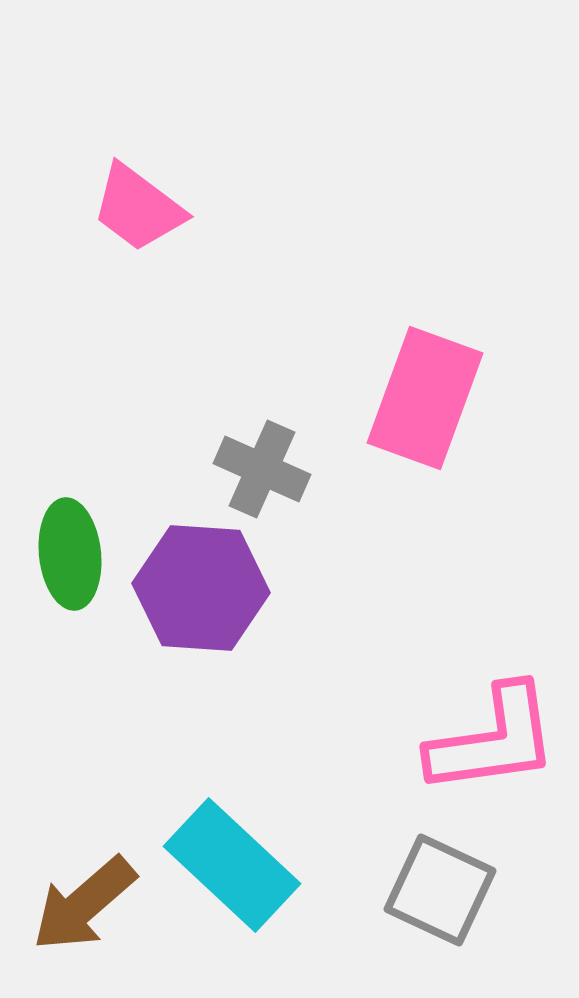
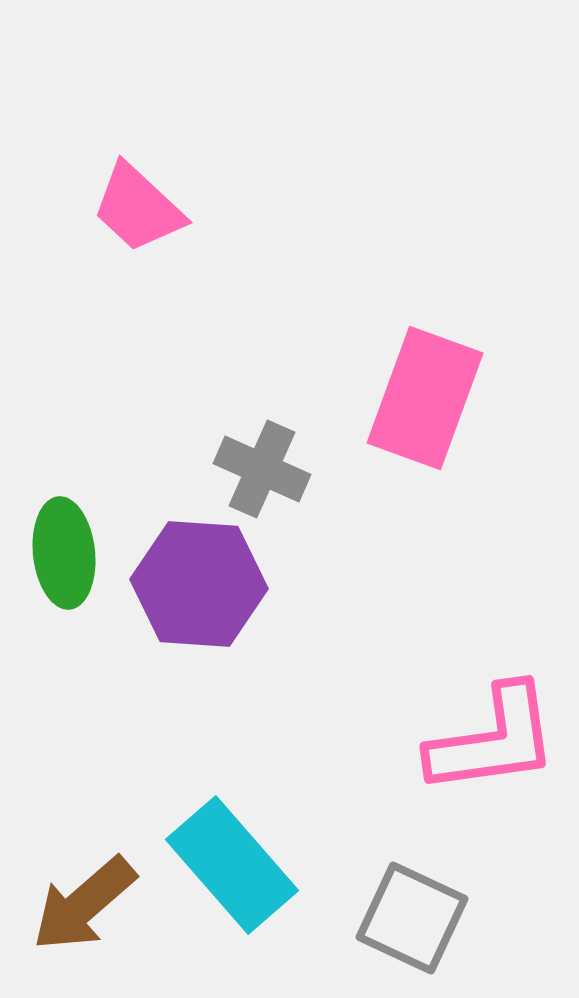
pink trapezoid: rotated 6 degrees clockwise
green ellipse: moved 6 px left, 1 px up
purple hexagon: moved 2 px left, 4 px up
cyan rectangle: rotated 6 degrees clockwise
gray square: moved 28 px left, 28 px down
